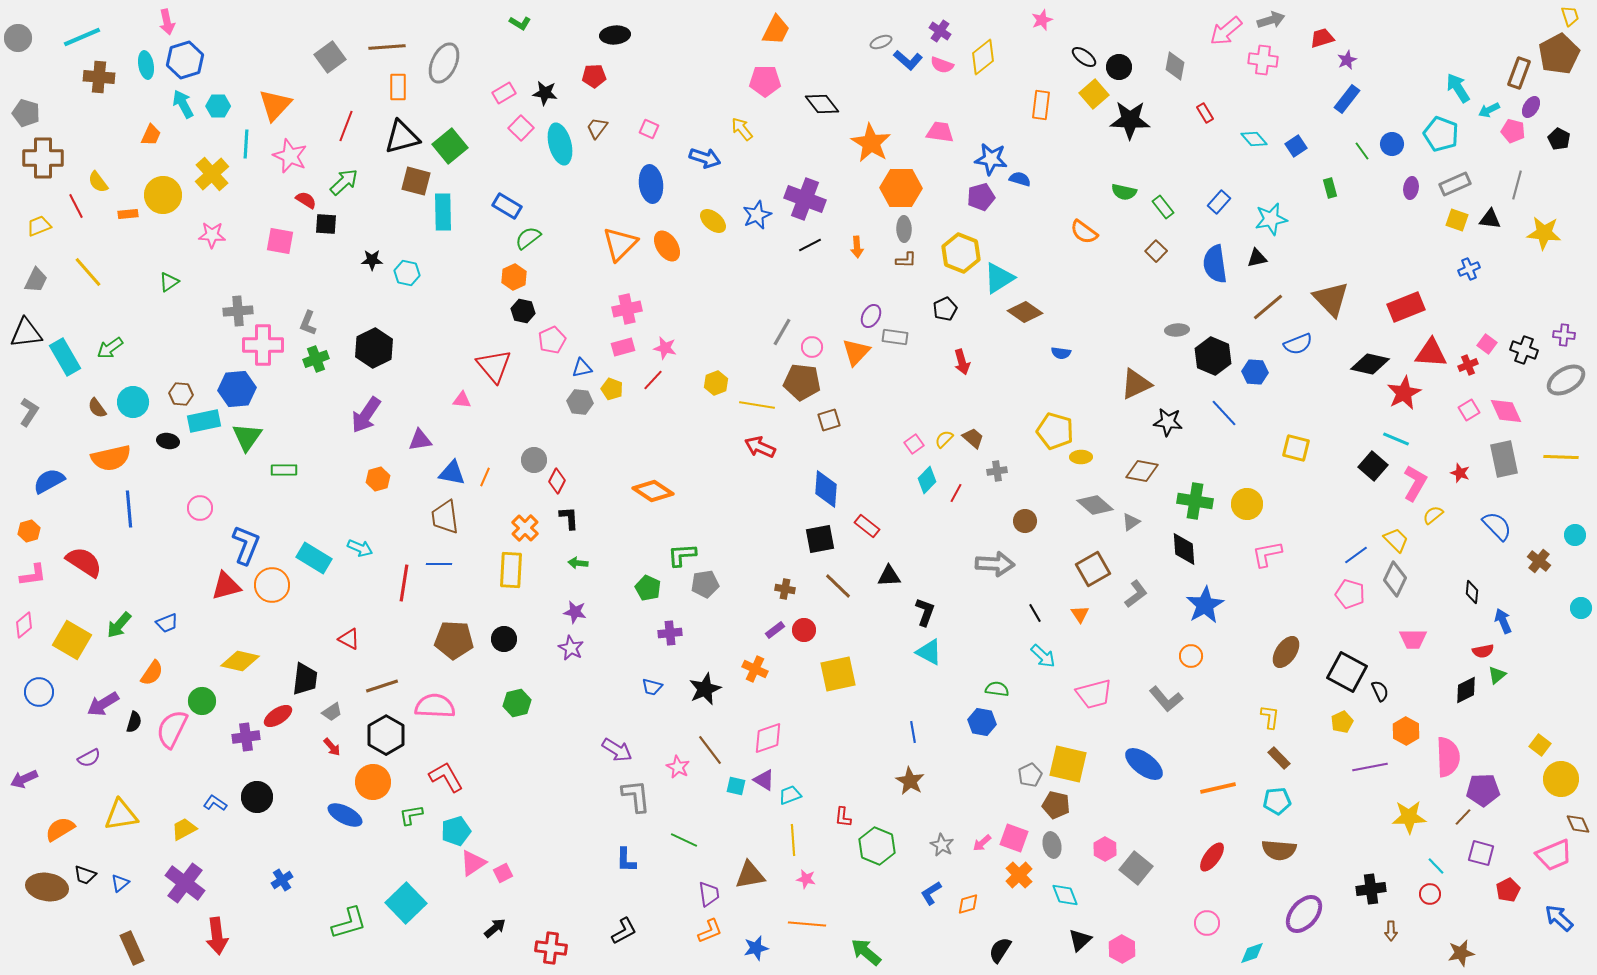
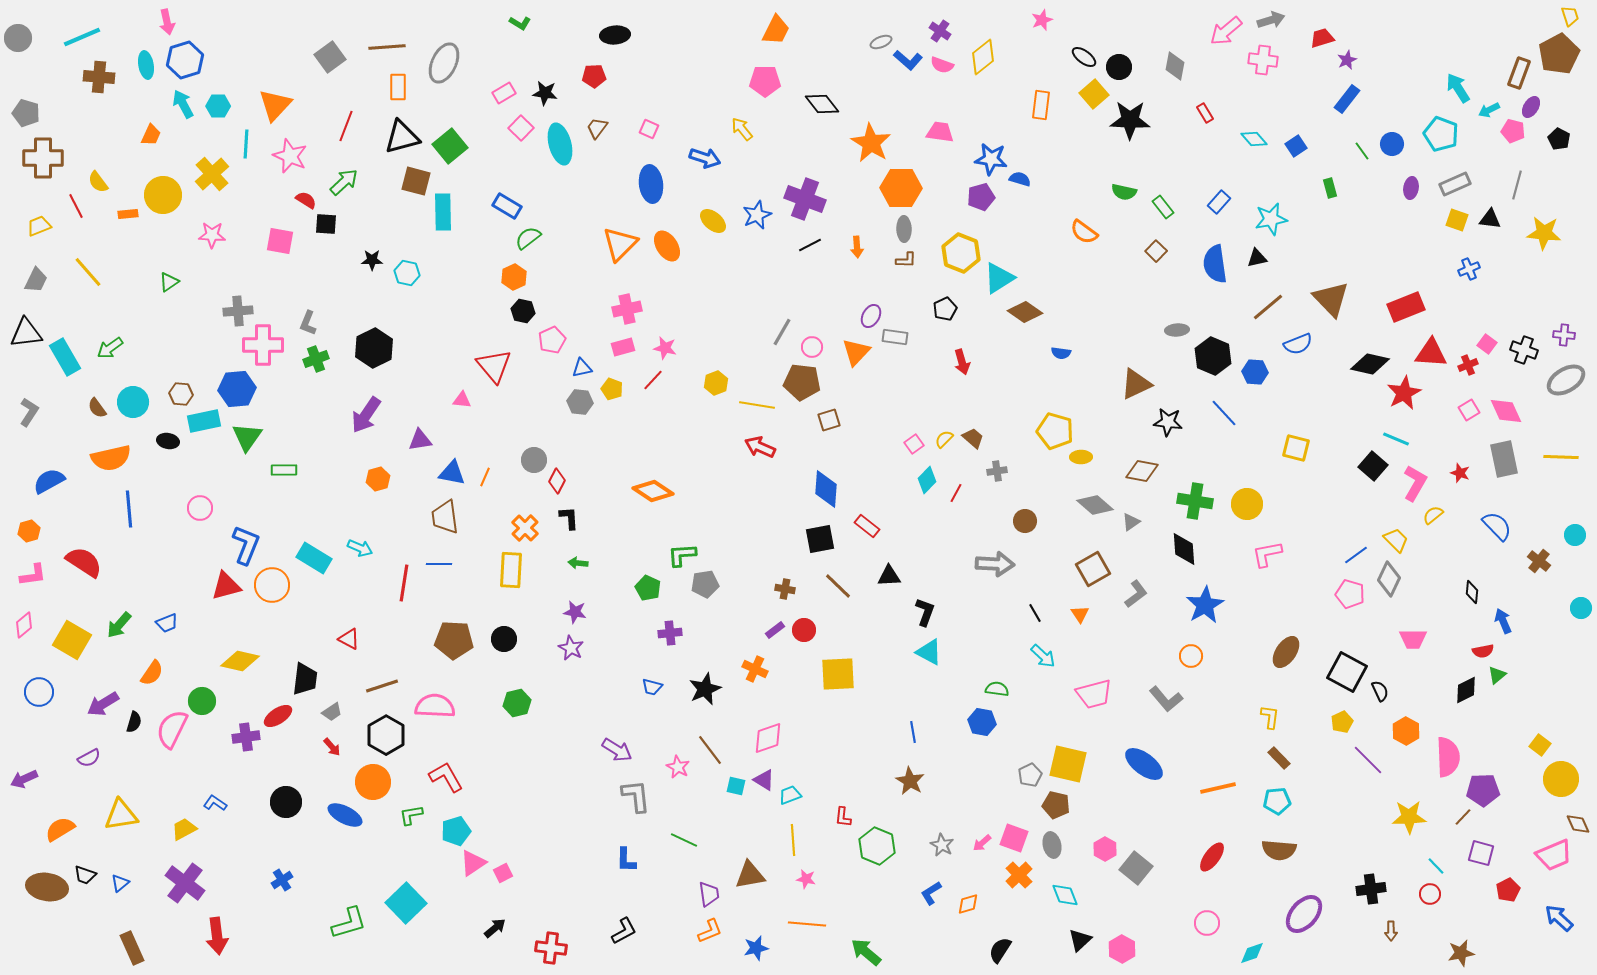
gray diamond at (1395, 579): moved 6 px left
yellow square at (838, 674): rotated 9 degrees clockwise
purple line at (1370, 767): moved 2 px left, 7 px up; rotated 56 degrees clockwise
black circle at (257, 797): moved 29 px right, 5 px down
